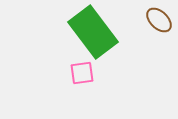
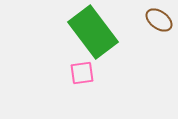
brown ellipse: rotated 8 degrees counterclockwise
